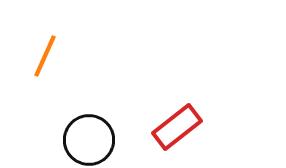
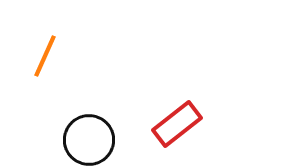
red rectangle: moved 3 px up
